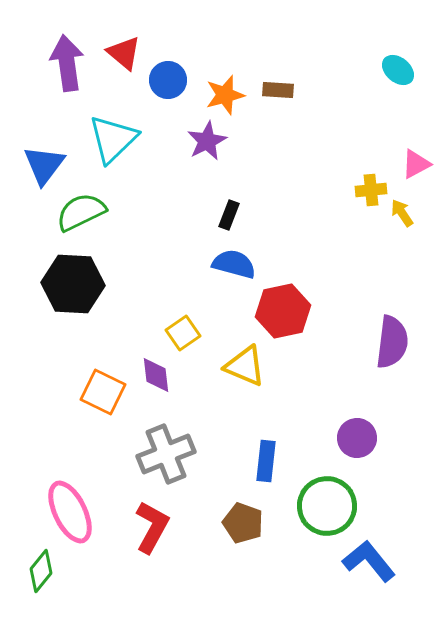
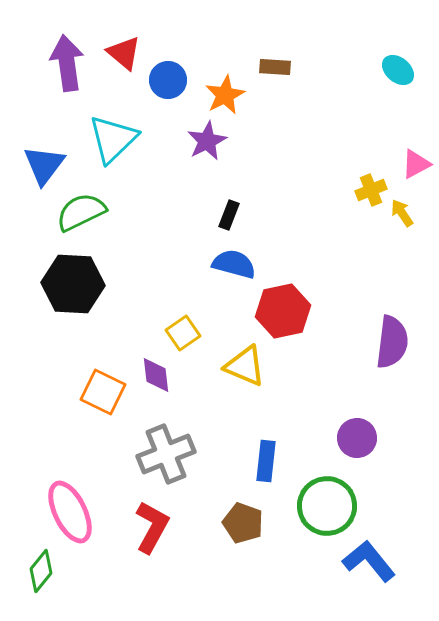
brown rectangle: moved 3 px left, 23 px up
orange star: rotated 12 degrees counterclockwise
yellow cross: rotated 16 degrees counterclockwise
